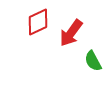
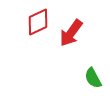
green semicircle: moved 17 px down
